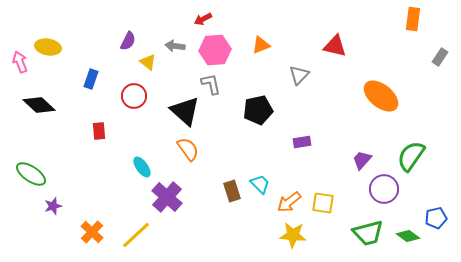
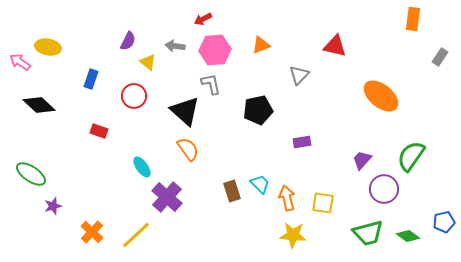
pink arrow: rotated 35 degrees counterclockwise
red rectangle: rotated 66 degrees counterclockwise
orange arrow: moved 2 px left, 4 px up; rotated 115 degrees clockwise
blue pentagon: moved 8 px right, 4 px down
